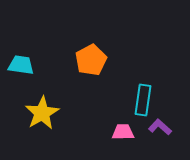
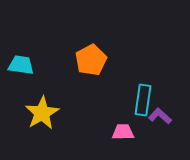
purple L-shape: moved 11 px up
